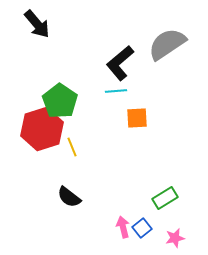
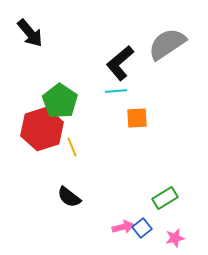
black arrow: moved 7 px left, 9 px down
pink arrow: rotated 90 degrees clockwise
